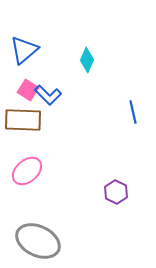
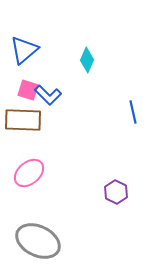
pink square: rotated 15 degrees counterclockwise
pink ellipse: moved 2 px right, 2 px down
